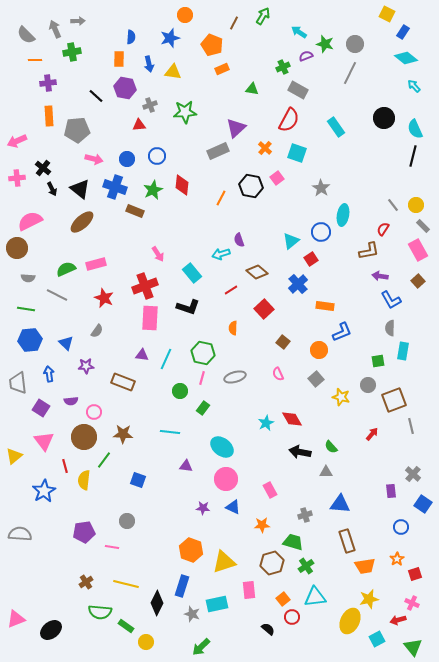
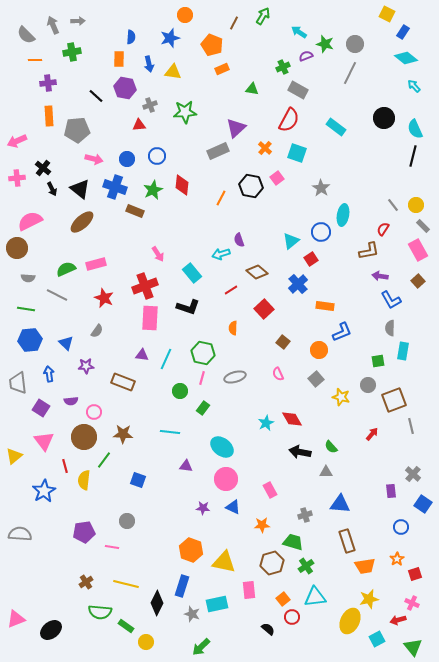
gray arrow at (55, 29): moved 2 px left, 4 px up
cyan rectangle at (336, 127): rotated 18 degrees counterclockwise
yellow triangle at (224, 562): rotated 30 degrees clockwise
